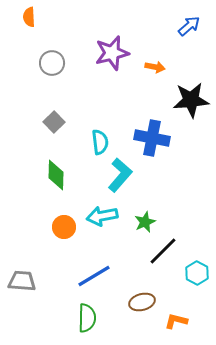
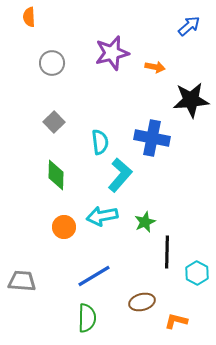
black line: moved 4 px right, 1 px down; rotated 44 degrees counterclockwise
